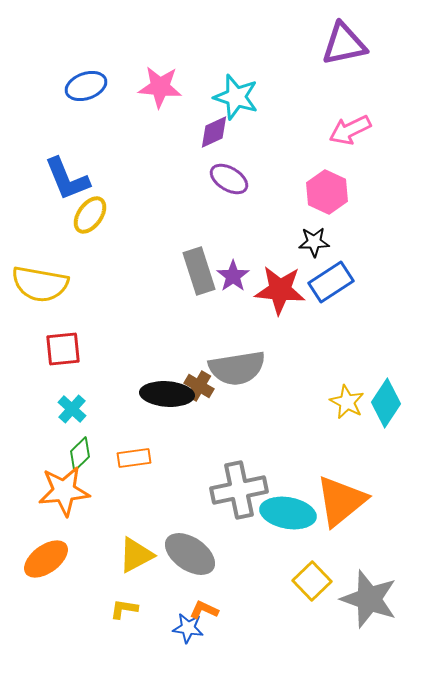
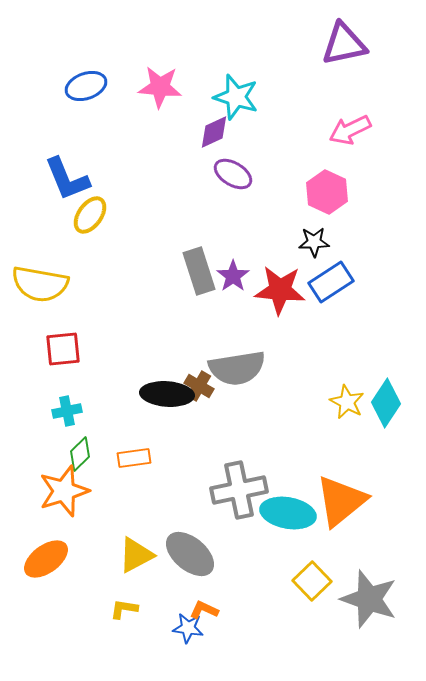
purple ellipse: moved 4 px right, 5 px up
cyan cross: moved 5 px left, 2 px down; rotated 36 degrees clockwise
orange star: rotated 12 degrees counterclockwise
gray ellipse: rotated 6 degrees clockwise
